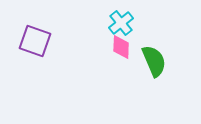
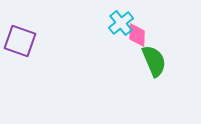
purple square: moved 15 px left
pink diamond: moved 16 px right, 12 px up
